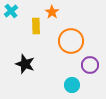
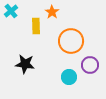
black star: rotated 12 degrees counterclockwise
cyan circle: moved 3 px left, 8 px up
